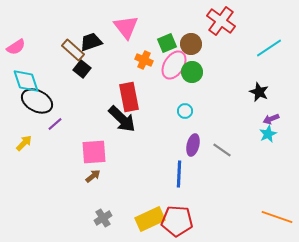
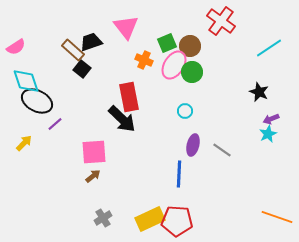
brown circle: moved 1 px left, 2 px down
